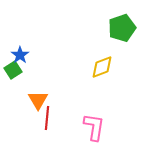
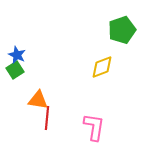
green pentagon: moved 2 px down
blue star: moved 3 px left; rotated 12 degrees counterclockwise
green square: moved 2 px right
orange triangle: rotated 50 degrees counterclockwise
